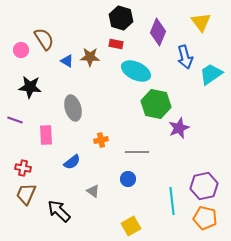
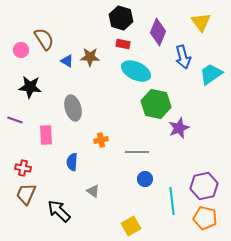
red rectangle: moved 7 px right
blue arrow: moved 2 px left
blue semicircle: rotated 132 degrees clockwise
blue circle: moved 17 px right
